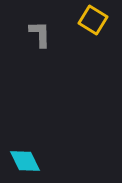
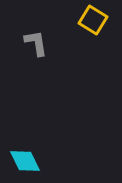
gray L-shape: moved 4 px left, 9 px down; rotated 8 degrees counterclockwise
